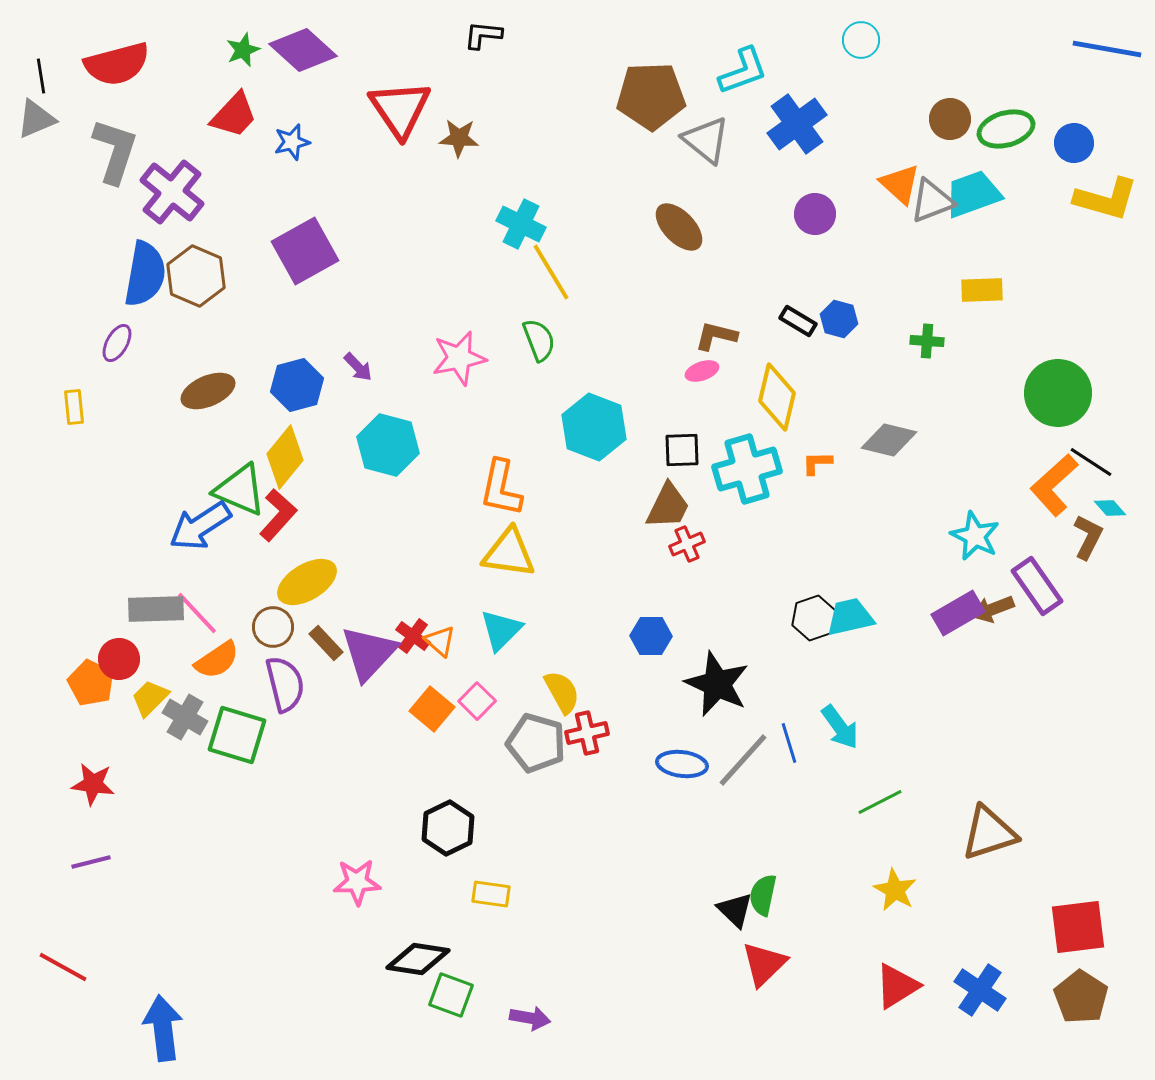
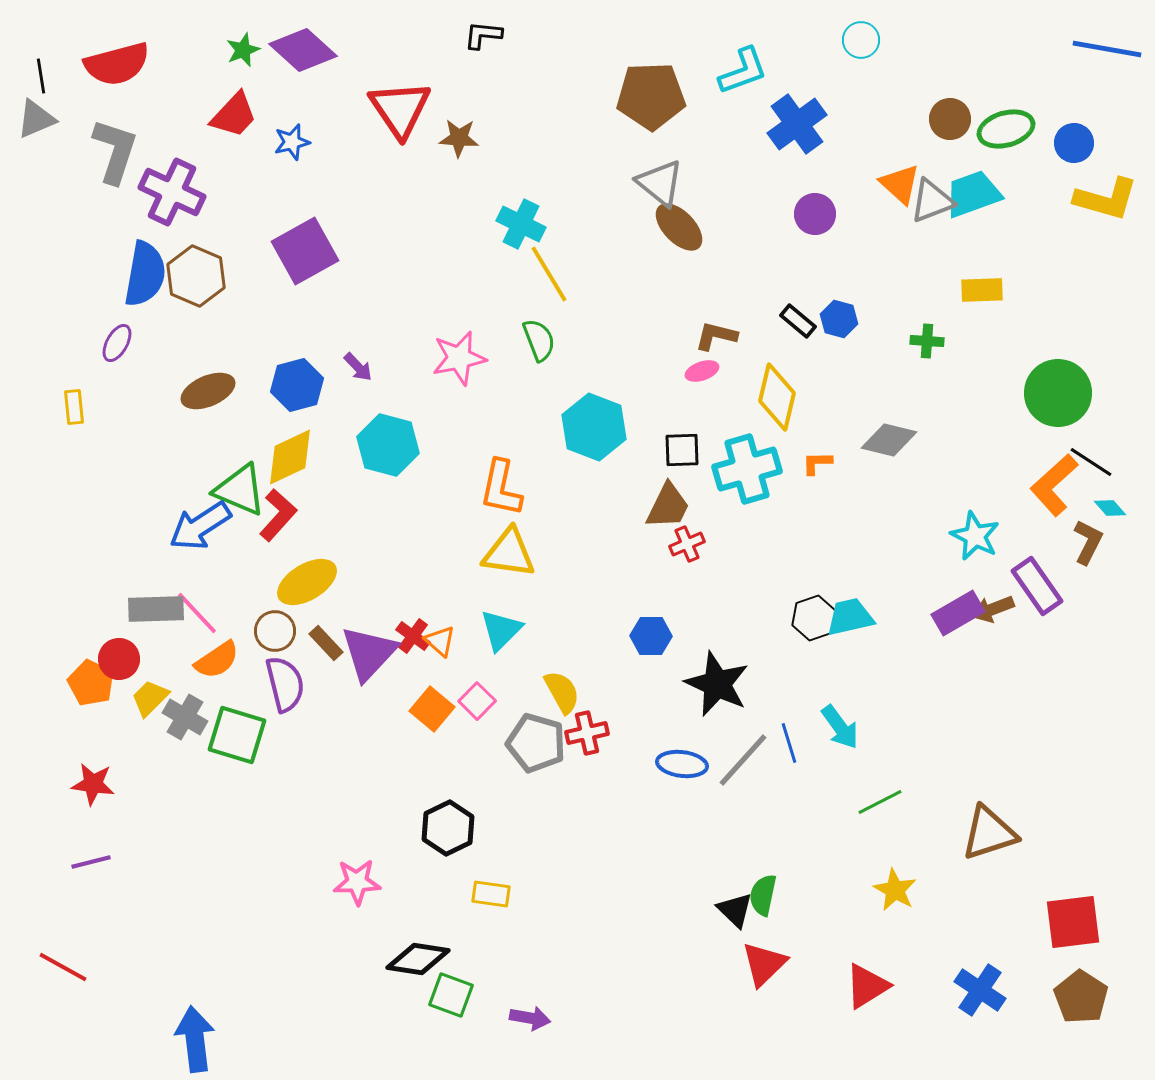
gray triangle at (706, 140): moved 46 px left, 43 px down
purple cross at (172, 192): rotated 14 degrees counterclockwise
yellow line at (551, 272): moved 2 px left, 2 px down
black rectangle at (798, 321): rotated 9 degrees clockwise
yellow diamond at (285, 457): moved 5 px right; rotated 26 degrees clockwise
brown L-shape at (1088, 537): moved 5 px down
brown circle at (273, 627): moved 2 px right, 4 px down
red square at (1078, 927): moved 5 px left, 5 px up
red triangle at (897, 986): moved 30 px left
blue arrow at (163, 1028): moved 32 px right, 11 px down
